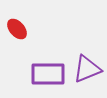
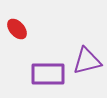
purple triangle: moved 8 px up; rotated 8 degrees clockwise
